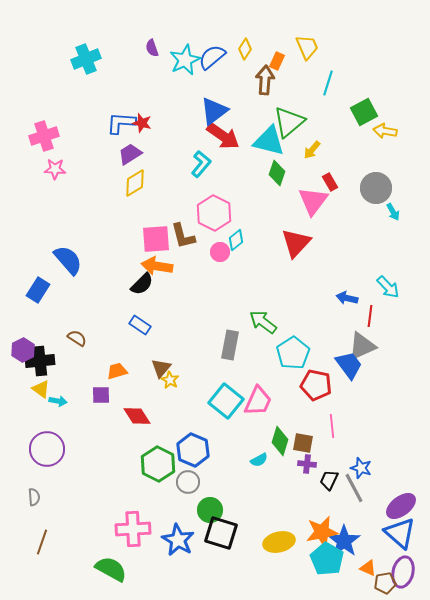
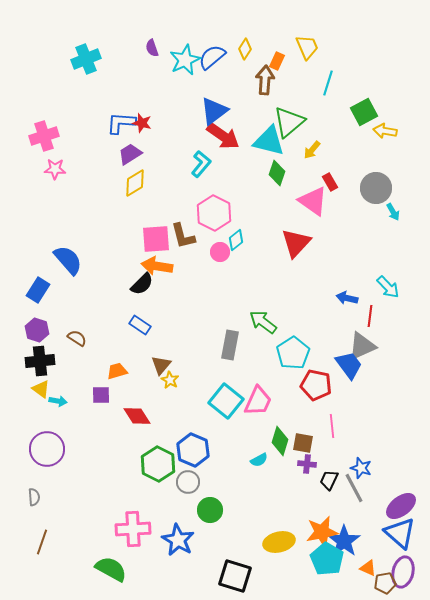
pink triangle at (313, 201): rotated 32 degrees counterclockwise
purple hexagon at (23, 350): moved 14 px right, 20 px up; rotated 15 degrees counterclockwise
brown triangle at (161, 368): moved 3 px up
black square at (221, 533): moved 14 px right, 43 px down
